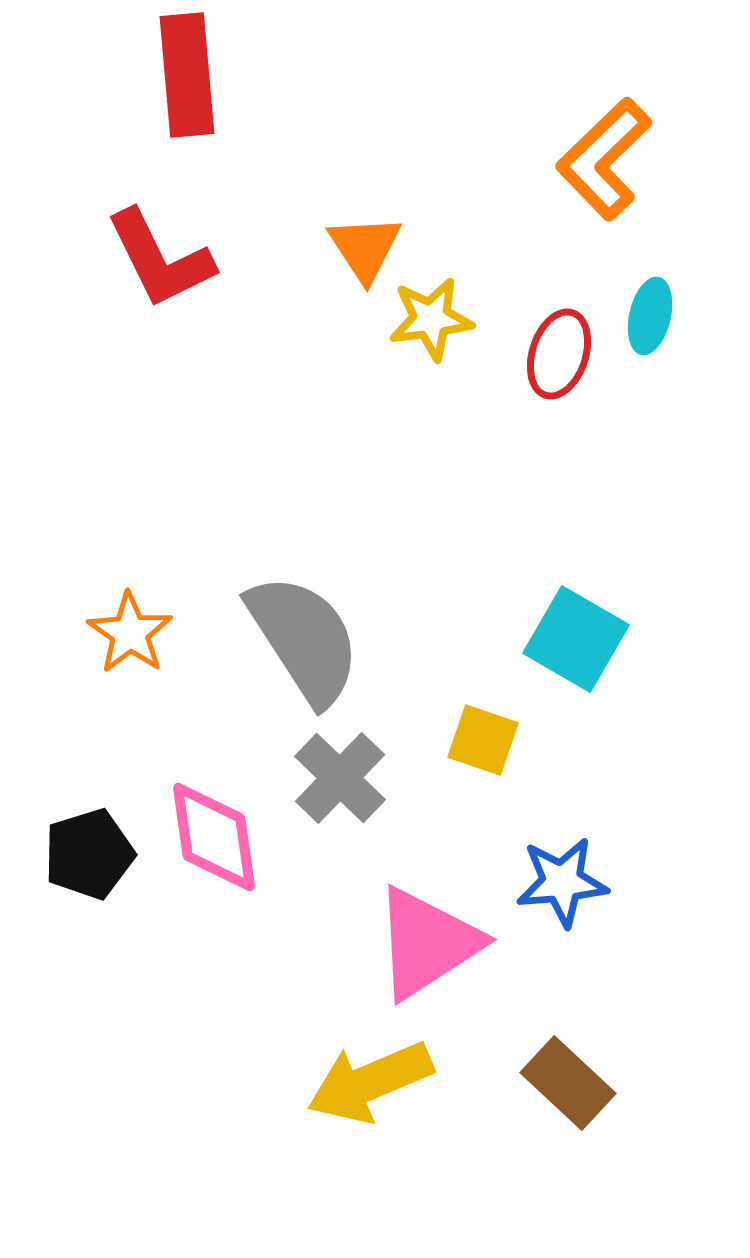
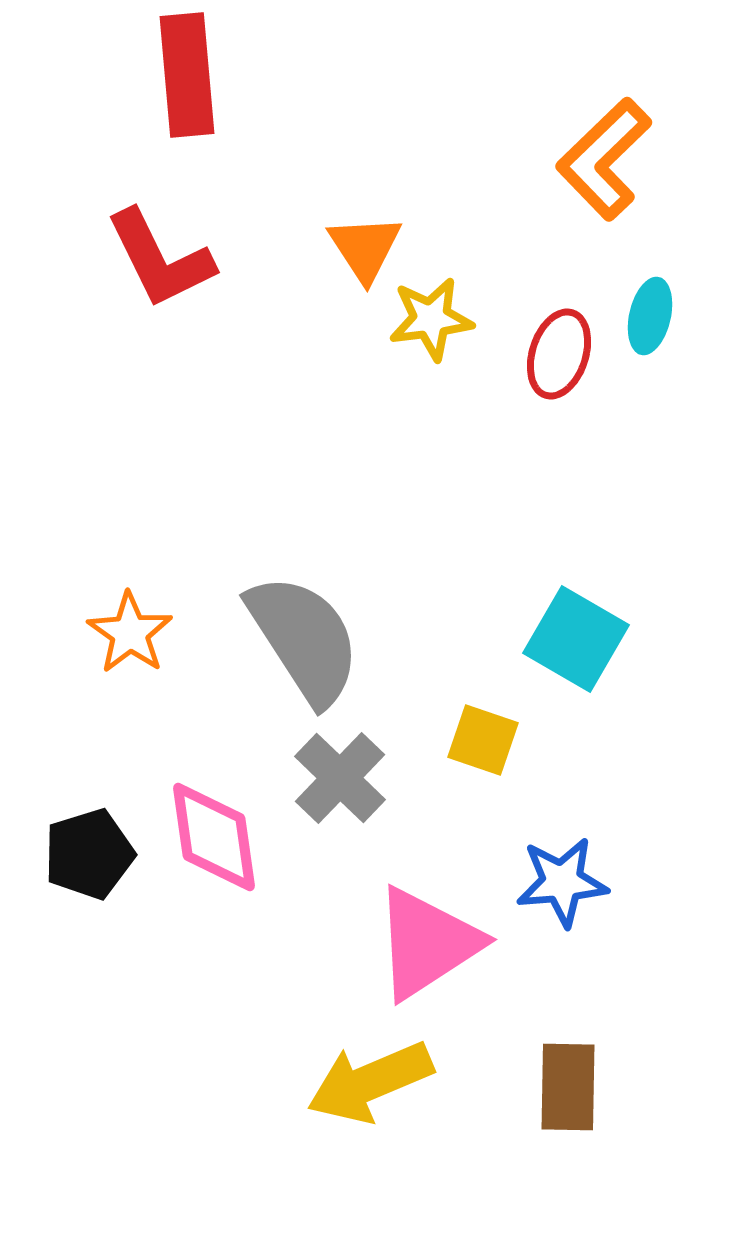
brown rectangle: moved 4 px down; rotated 48 degrees clockwise
